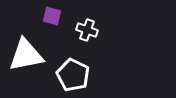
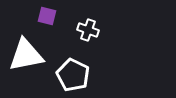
purple square: moved 5 px left
white cross: moved 1 px right
